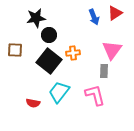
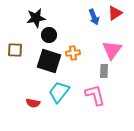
black square: rotated 20 degrees counterclockwise
